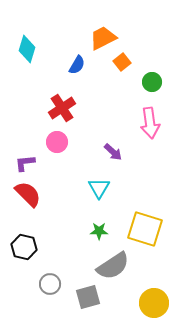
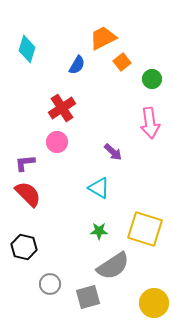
green circle: moved 3 px up
cyan triangle: rotated 30 degrees counterclockwise
